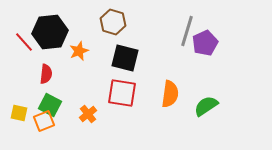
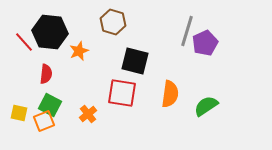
black hexagon: rotated 12 degrees clockwise
black square: moved 10 px right, 3 px down
